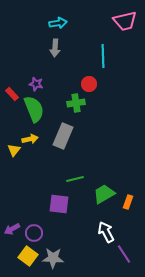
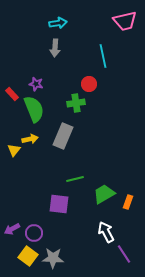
cyan line: rotated 10 degrees counterclockwise
